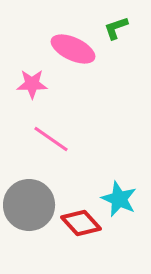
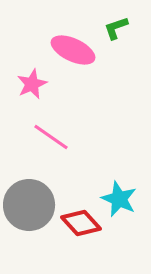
pink ellipse: moved 1 px down
pink star: rotated 24 degrees counterclockwise
pink line: moved 2 px up
